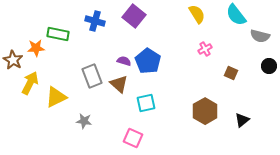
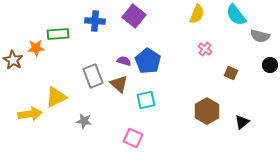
yellow semicircle: rotated 54 degrees clockwise
blue cross: rotated 12 degrees counterclockwise
green rectangle: rotated 15 degrees counterclockwise
pink cross: rotated 24 degrees counterclockwise
black circle: moved 1 px right, 1 px up
gray rectangle: moved 1 px right
yellow arrow: moved 31 px down; rotated 55 degrees clockwise
cyan square: moved 3 px up
brown hexagon: moved 2 px right
black triangle: moved 2 px down
